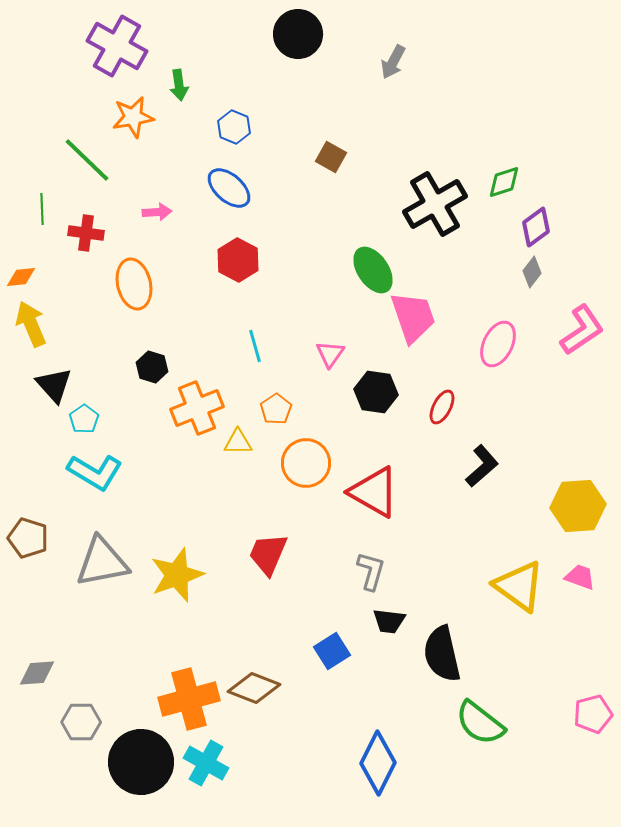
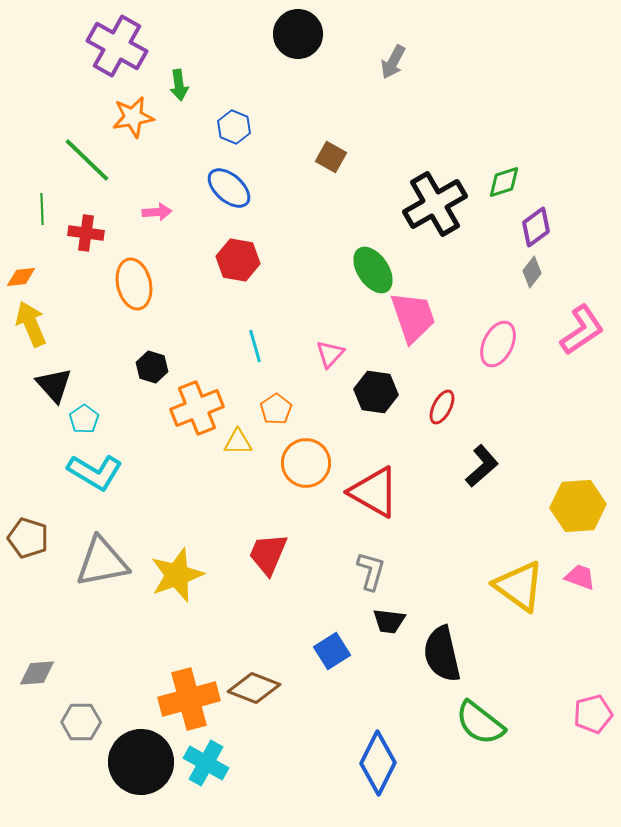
red hexagon at (238, 260): rotated 18 degrees counterclockwise
pink triangle at (330, 354): rotated 8 degrees clockwise
